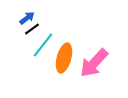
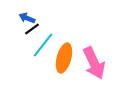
blue arrow: rotated 119 degrees counterclockwise
pink arrow: rotated 68 degrees counterclockwise
